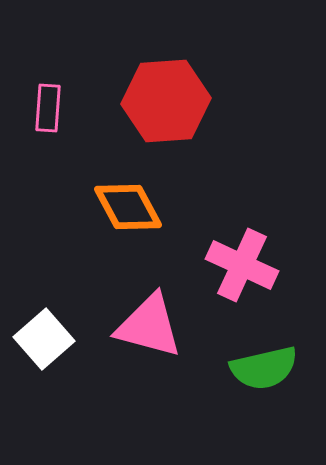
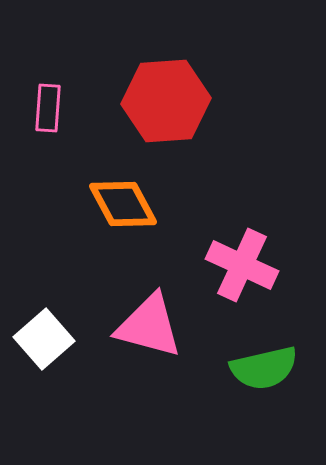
orange diamond: moved 5 px left, 3 px up
